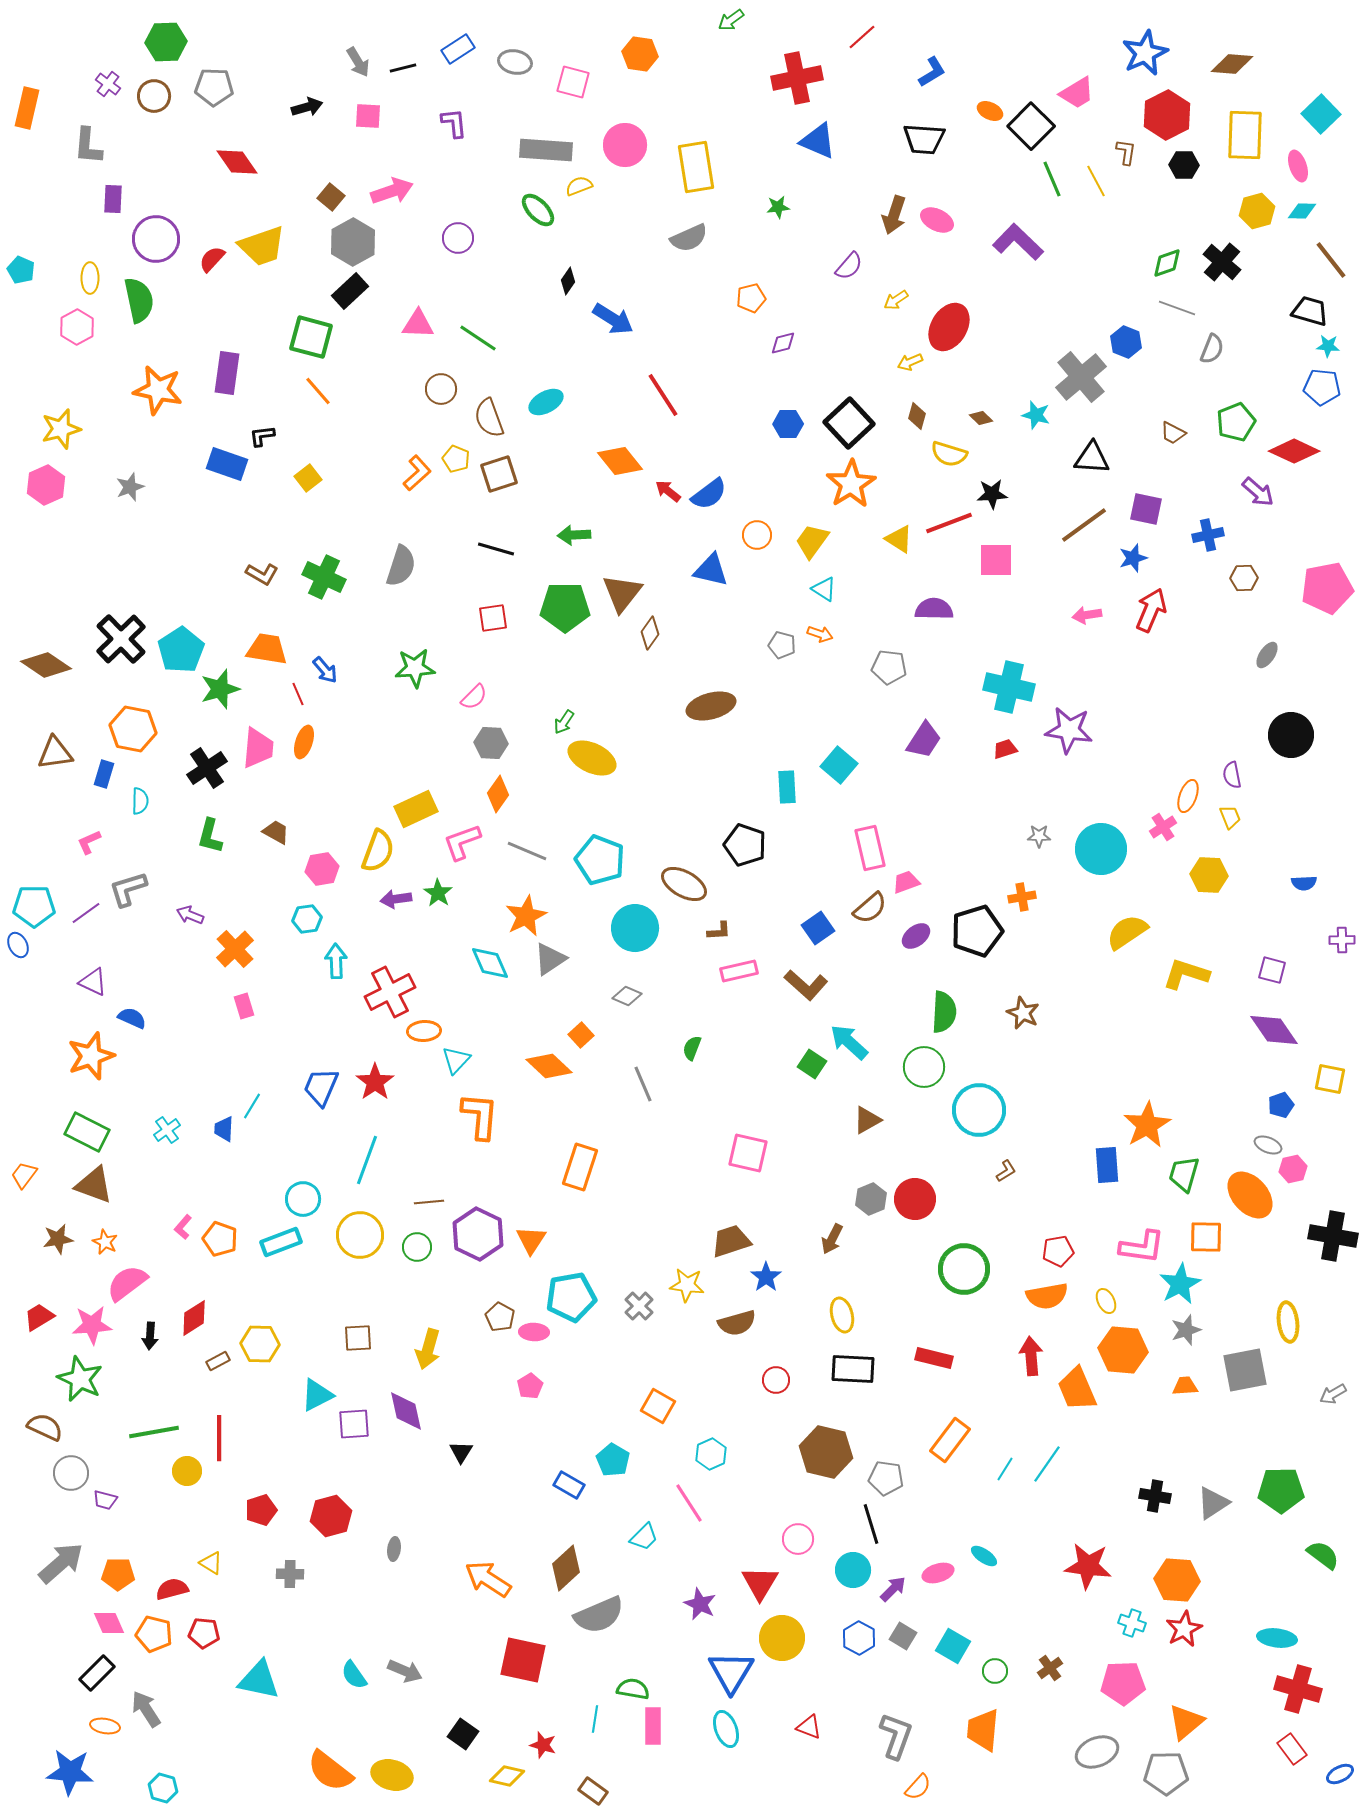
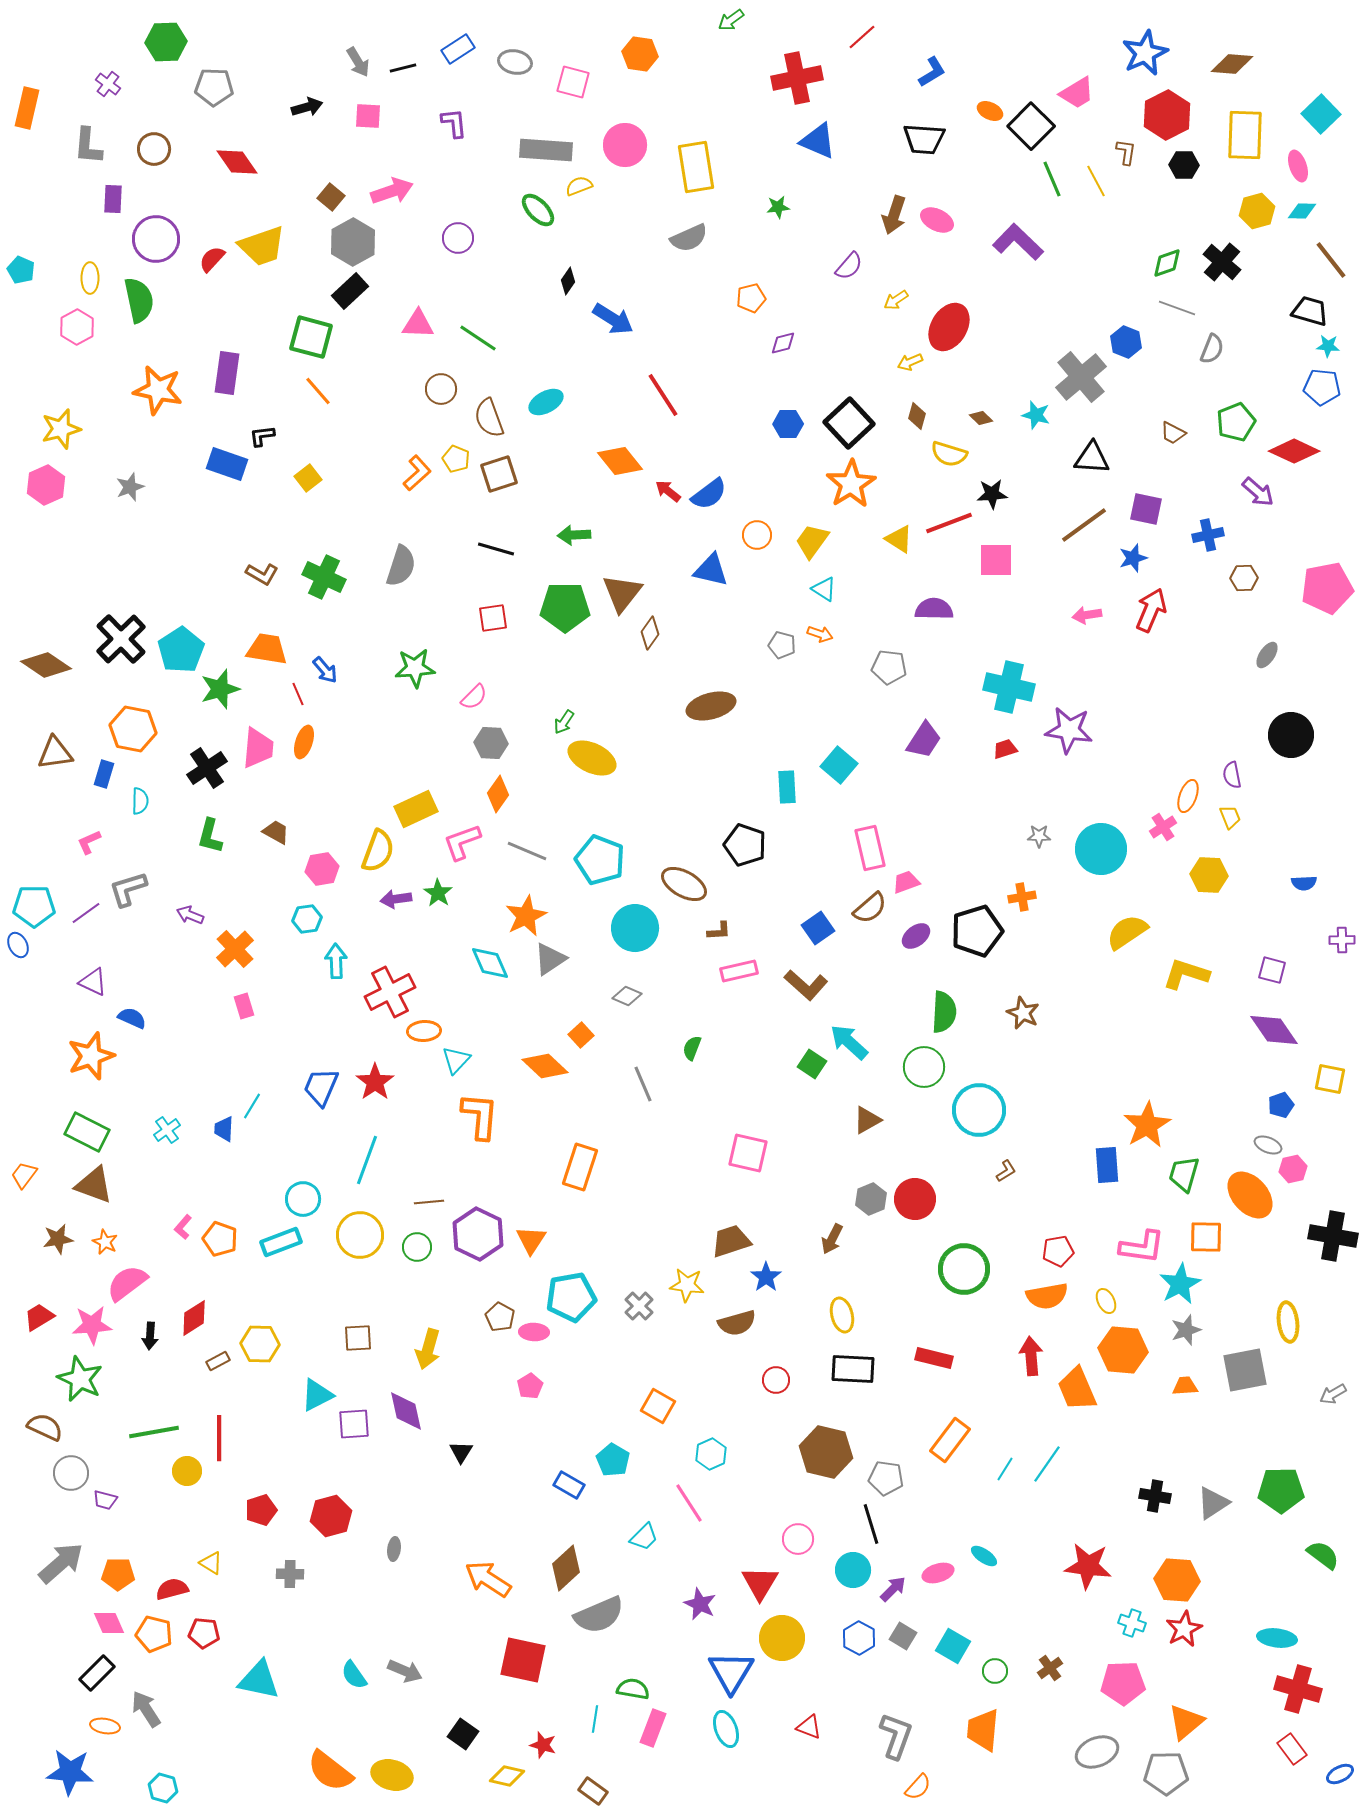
brown circle at (154, 96): moved 53 px down
orange diamond at (549, 1066): moved 4 px left
pink rectangle at (653, 1726): moved 2 px down; rotated 21 degrees clockwise
